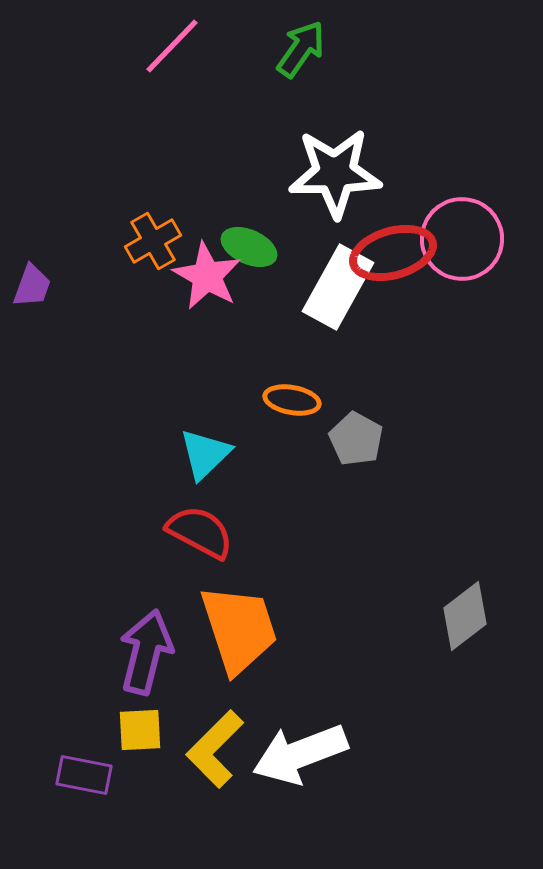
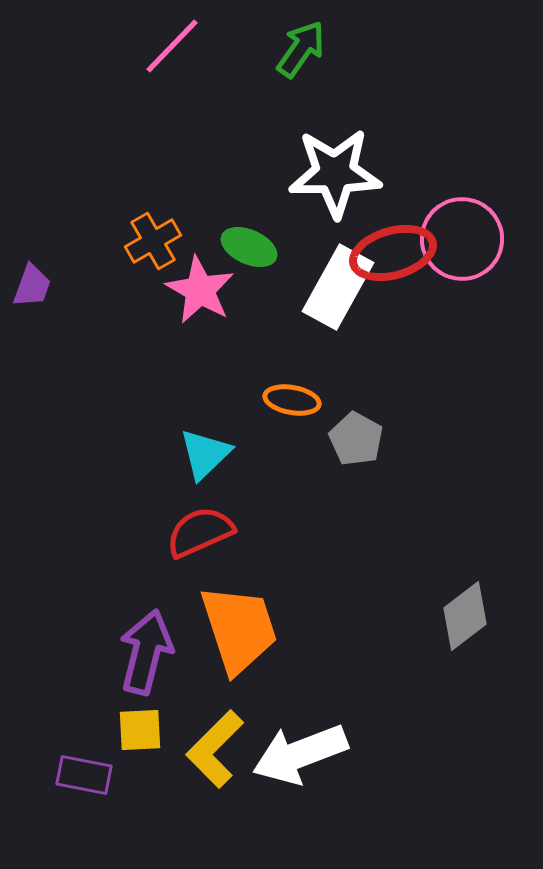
pink star: moved 7 px left, 14 px down
red semicircle: rotated 52 degrees counterclockwise
